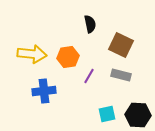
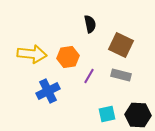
blue cross: moved 4 px right; rotated 20 degrees counterclockwise
